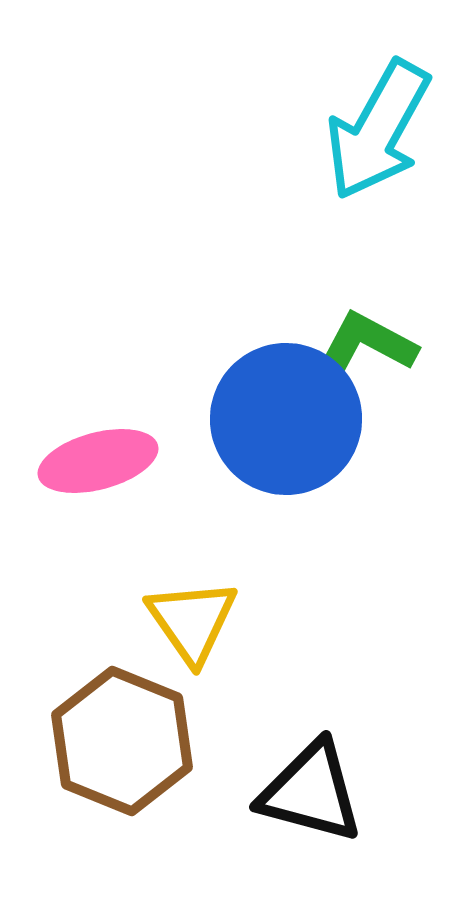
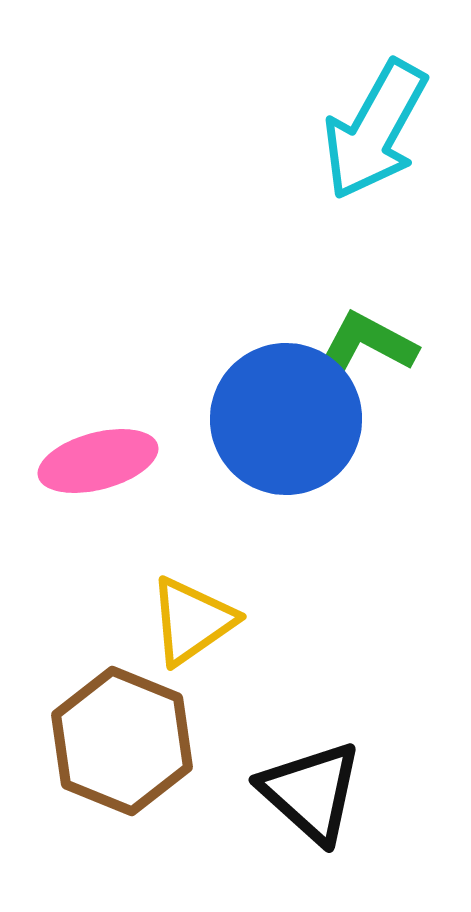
cyan arrow: moved 3 px left
yellow triangle: rotated 30 degrees clockwise
black triangle: rotated 27 degrees clockwise
